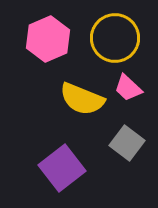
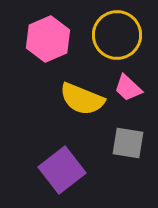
yellow circle: moved 2 px right, 3 px up
gray square: moved 1 px right; rotated 28 degrees counterclockwise
purple square: moved 2 px down
